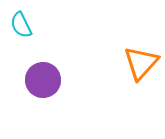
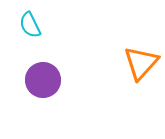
cyan semicircle: moved 9 px right
